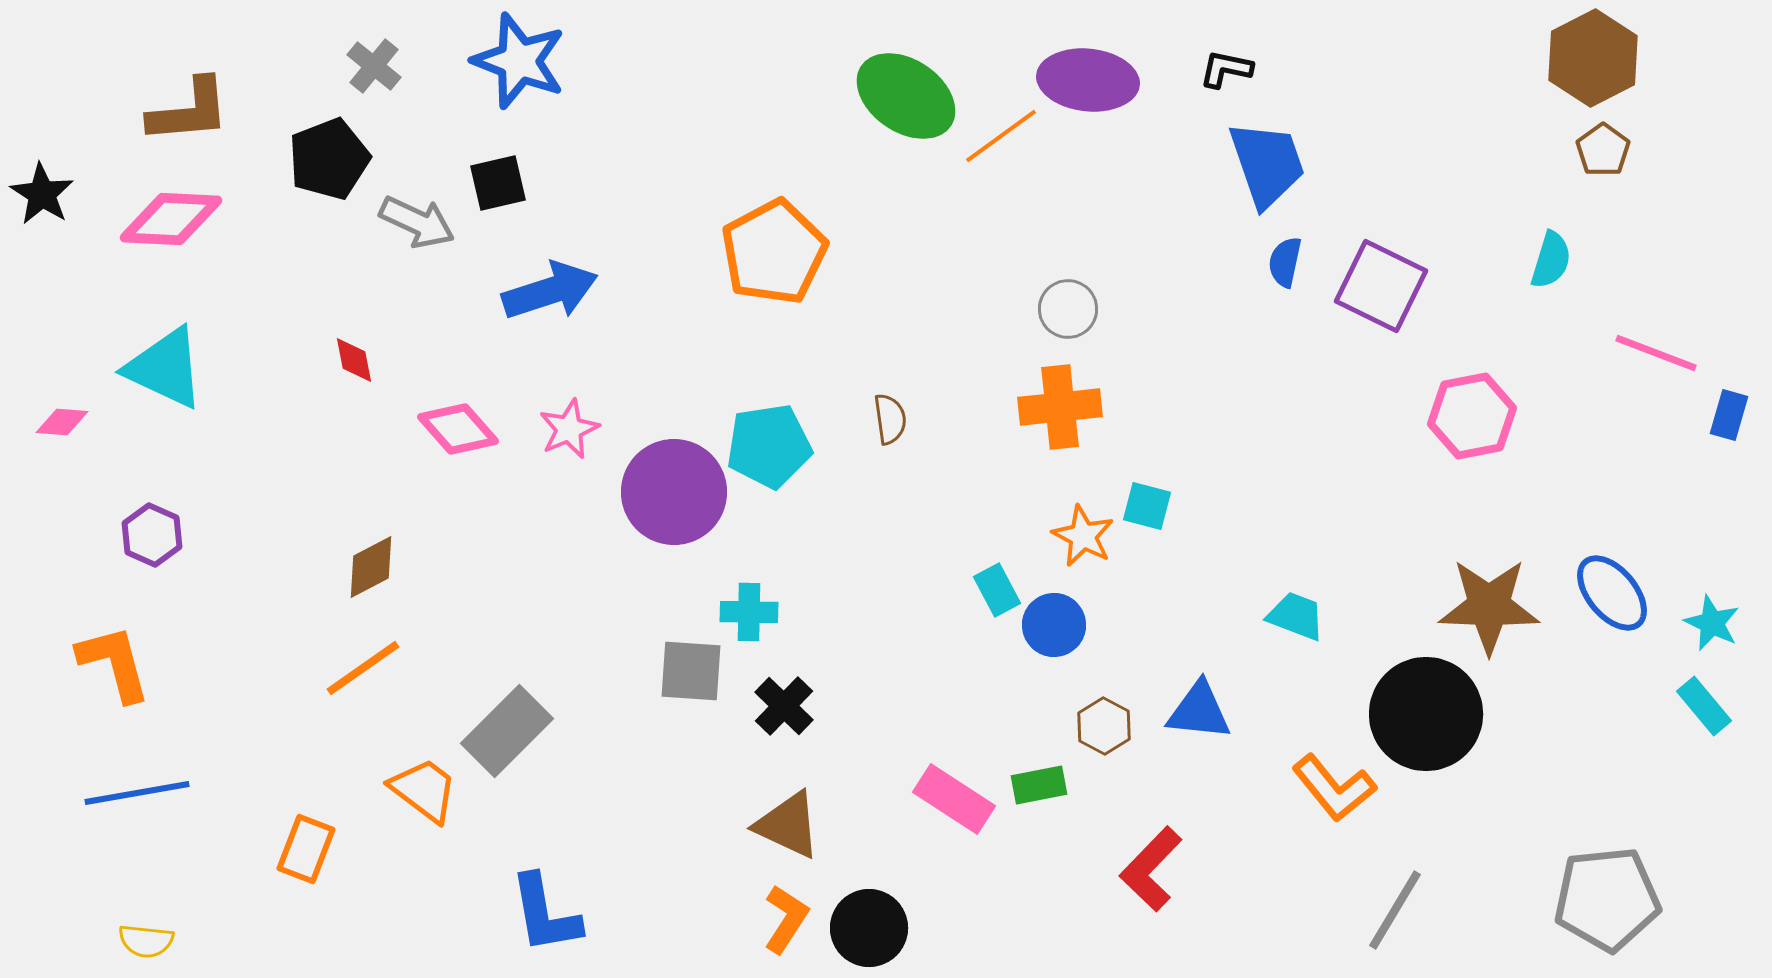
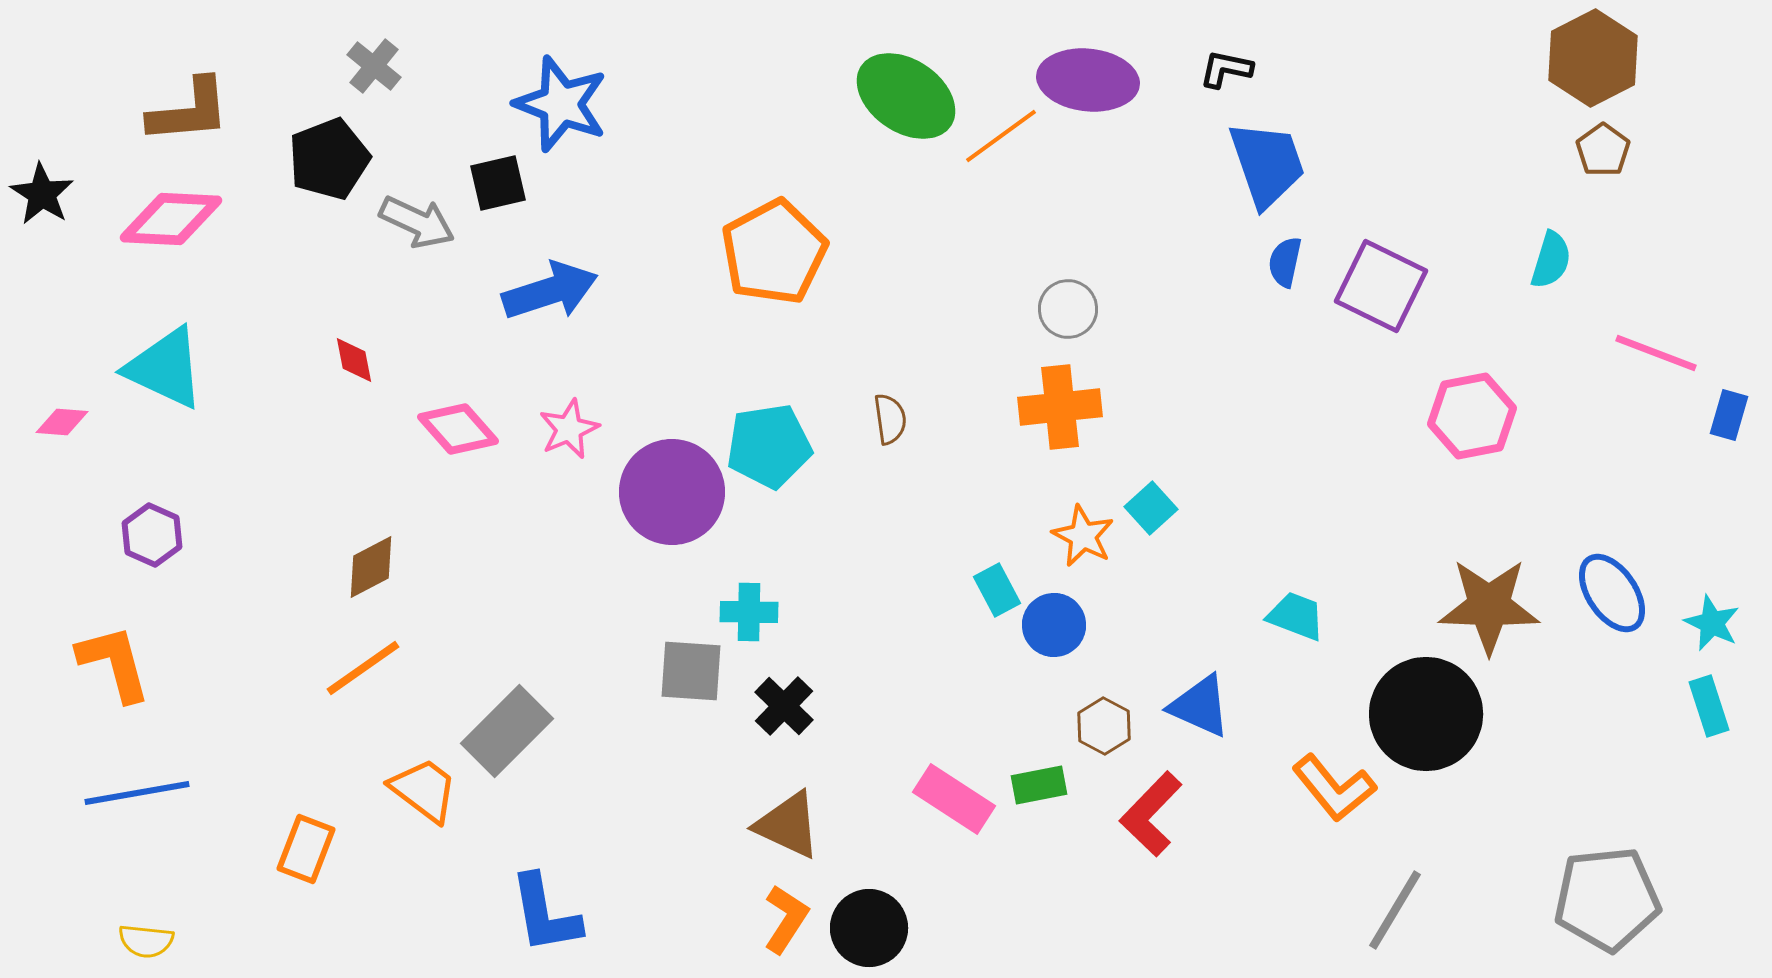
blue star at (519, 61): moved 42 px right, 43 px down
purple circle at (674, 492): moved 2 px left
cyan square at (1147, 506): moved 4 px right, 2 px down; rotated 33 degrees clockwise
blue ellipse at (1612, 593): rotated 6 degrees clockwise
cyan rectangle at (1704, 706): moved 5 px right; rotated 22 degrees clockwise
blue triangle at (1199, 711): moved 1 px right, 5 px up; rotated 18 degrees clockwise
red L-shape at (1151, 869): moved 55 px up
